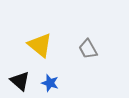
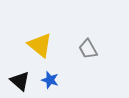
blue star: moved 3 px up
